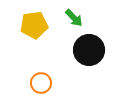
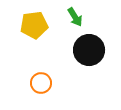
green arrow: moved 1 px right, 1 px up; rotated 12 degrees clockwise
